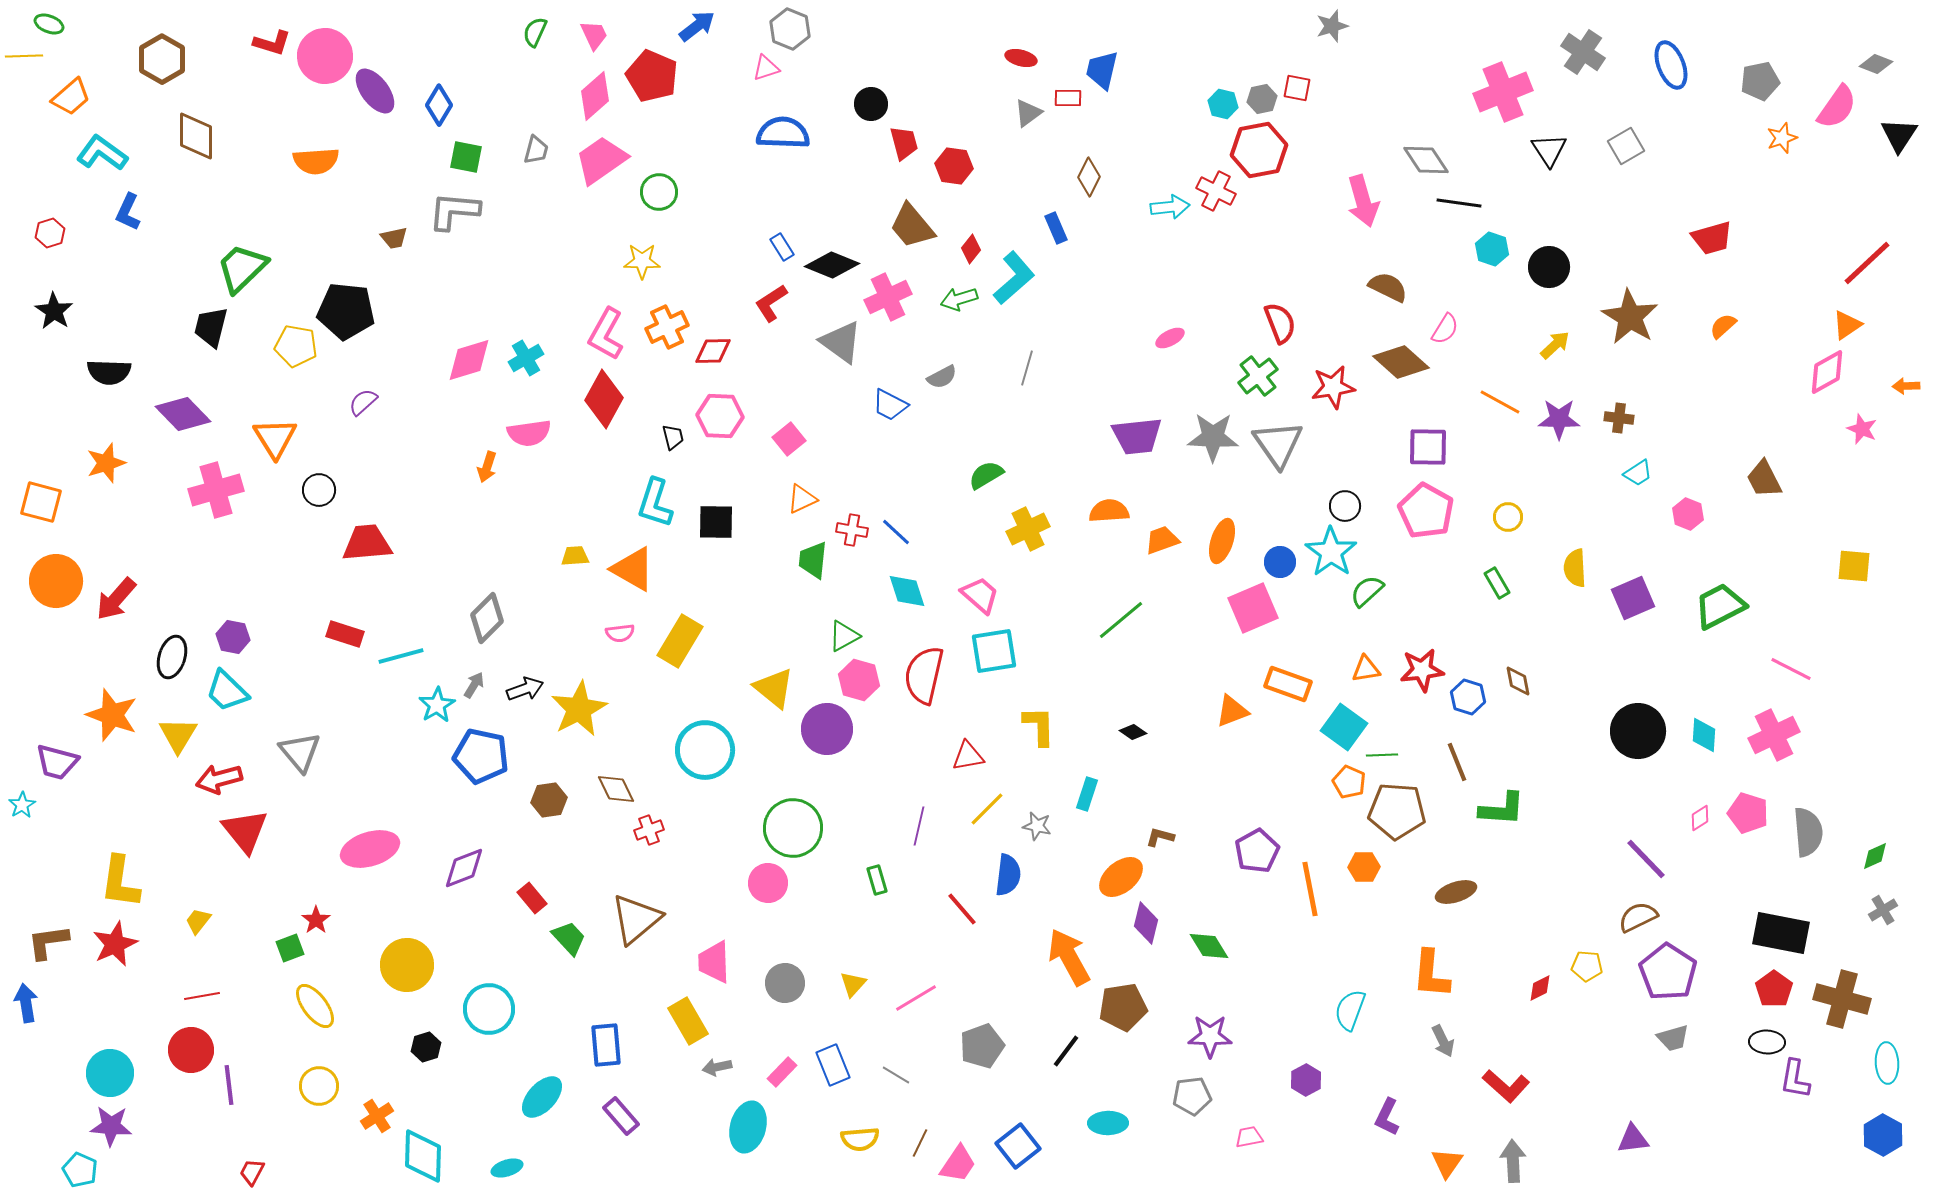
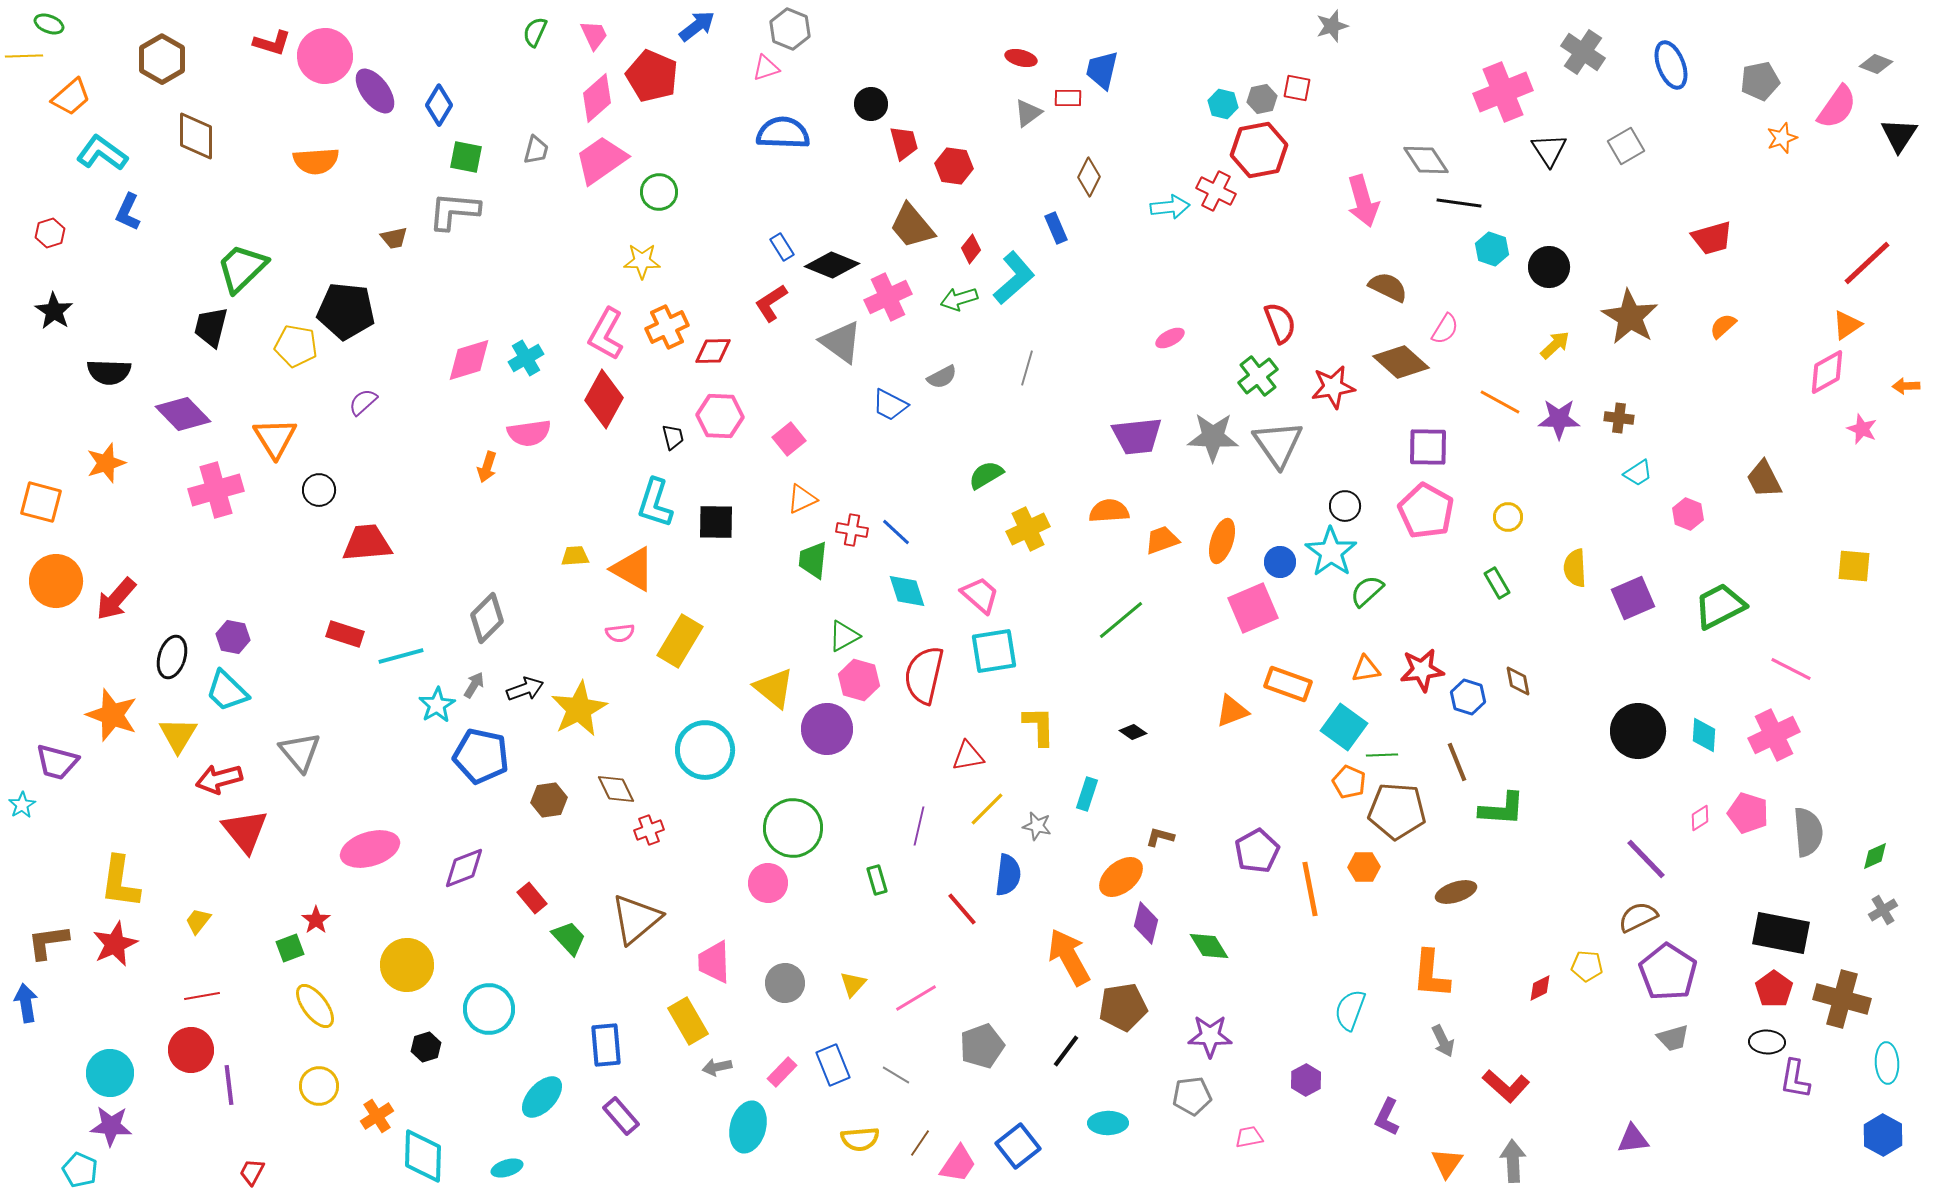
pink diamond at (595, 96): moved 2 px right, 2 px down
brown line at (920, 1143): rotated 8 degrees clockwise
